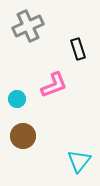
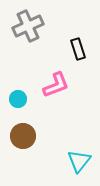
pink L-shape: moved 2 px right
cyan circle: moved 1 px right
